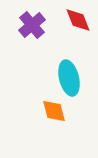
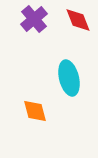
purple cross: moved 2 px right, 6 px up
orange diamond: moved 19 px left
